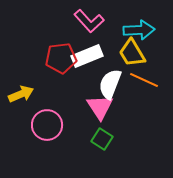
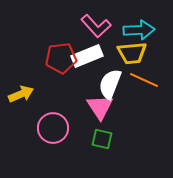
pink L-shape: moved 7 px right, 5 px down
yellow trapezoid: rotated 64 degrees counterclockwise
pink circle: moved 6 px right, 3 px down
green square: rotated 20 degrees counterclockwise
